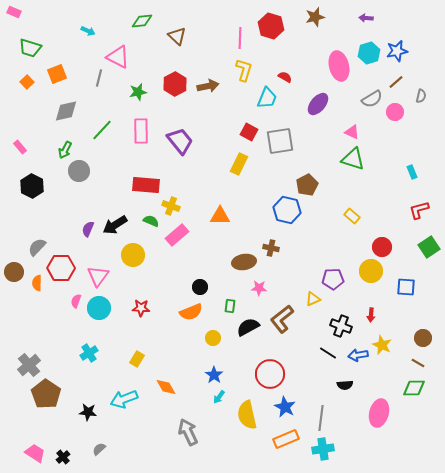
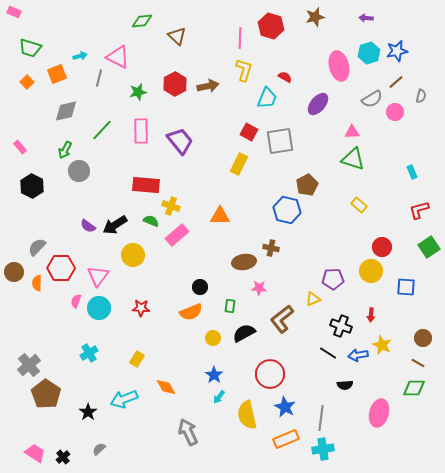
cyan arrow at (88, 31): moved 8 px left, 25 px down; rotated 40 degrees counterclockwise
pink triangle at (352, 132): rotated 28 degrees counterclockwise
yellow rectangle at (352, 216): moved 7 px right, 11 px up
purple semicircle at (88, 229): moved 3 px up; rotated 77 degrees counterclockwise
black semicircle at (248, 327): moved 4 px left, 6 px down
black star at (88, 412): rotated 30 degrees clockwise
